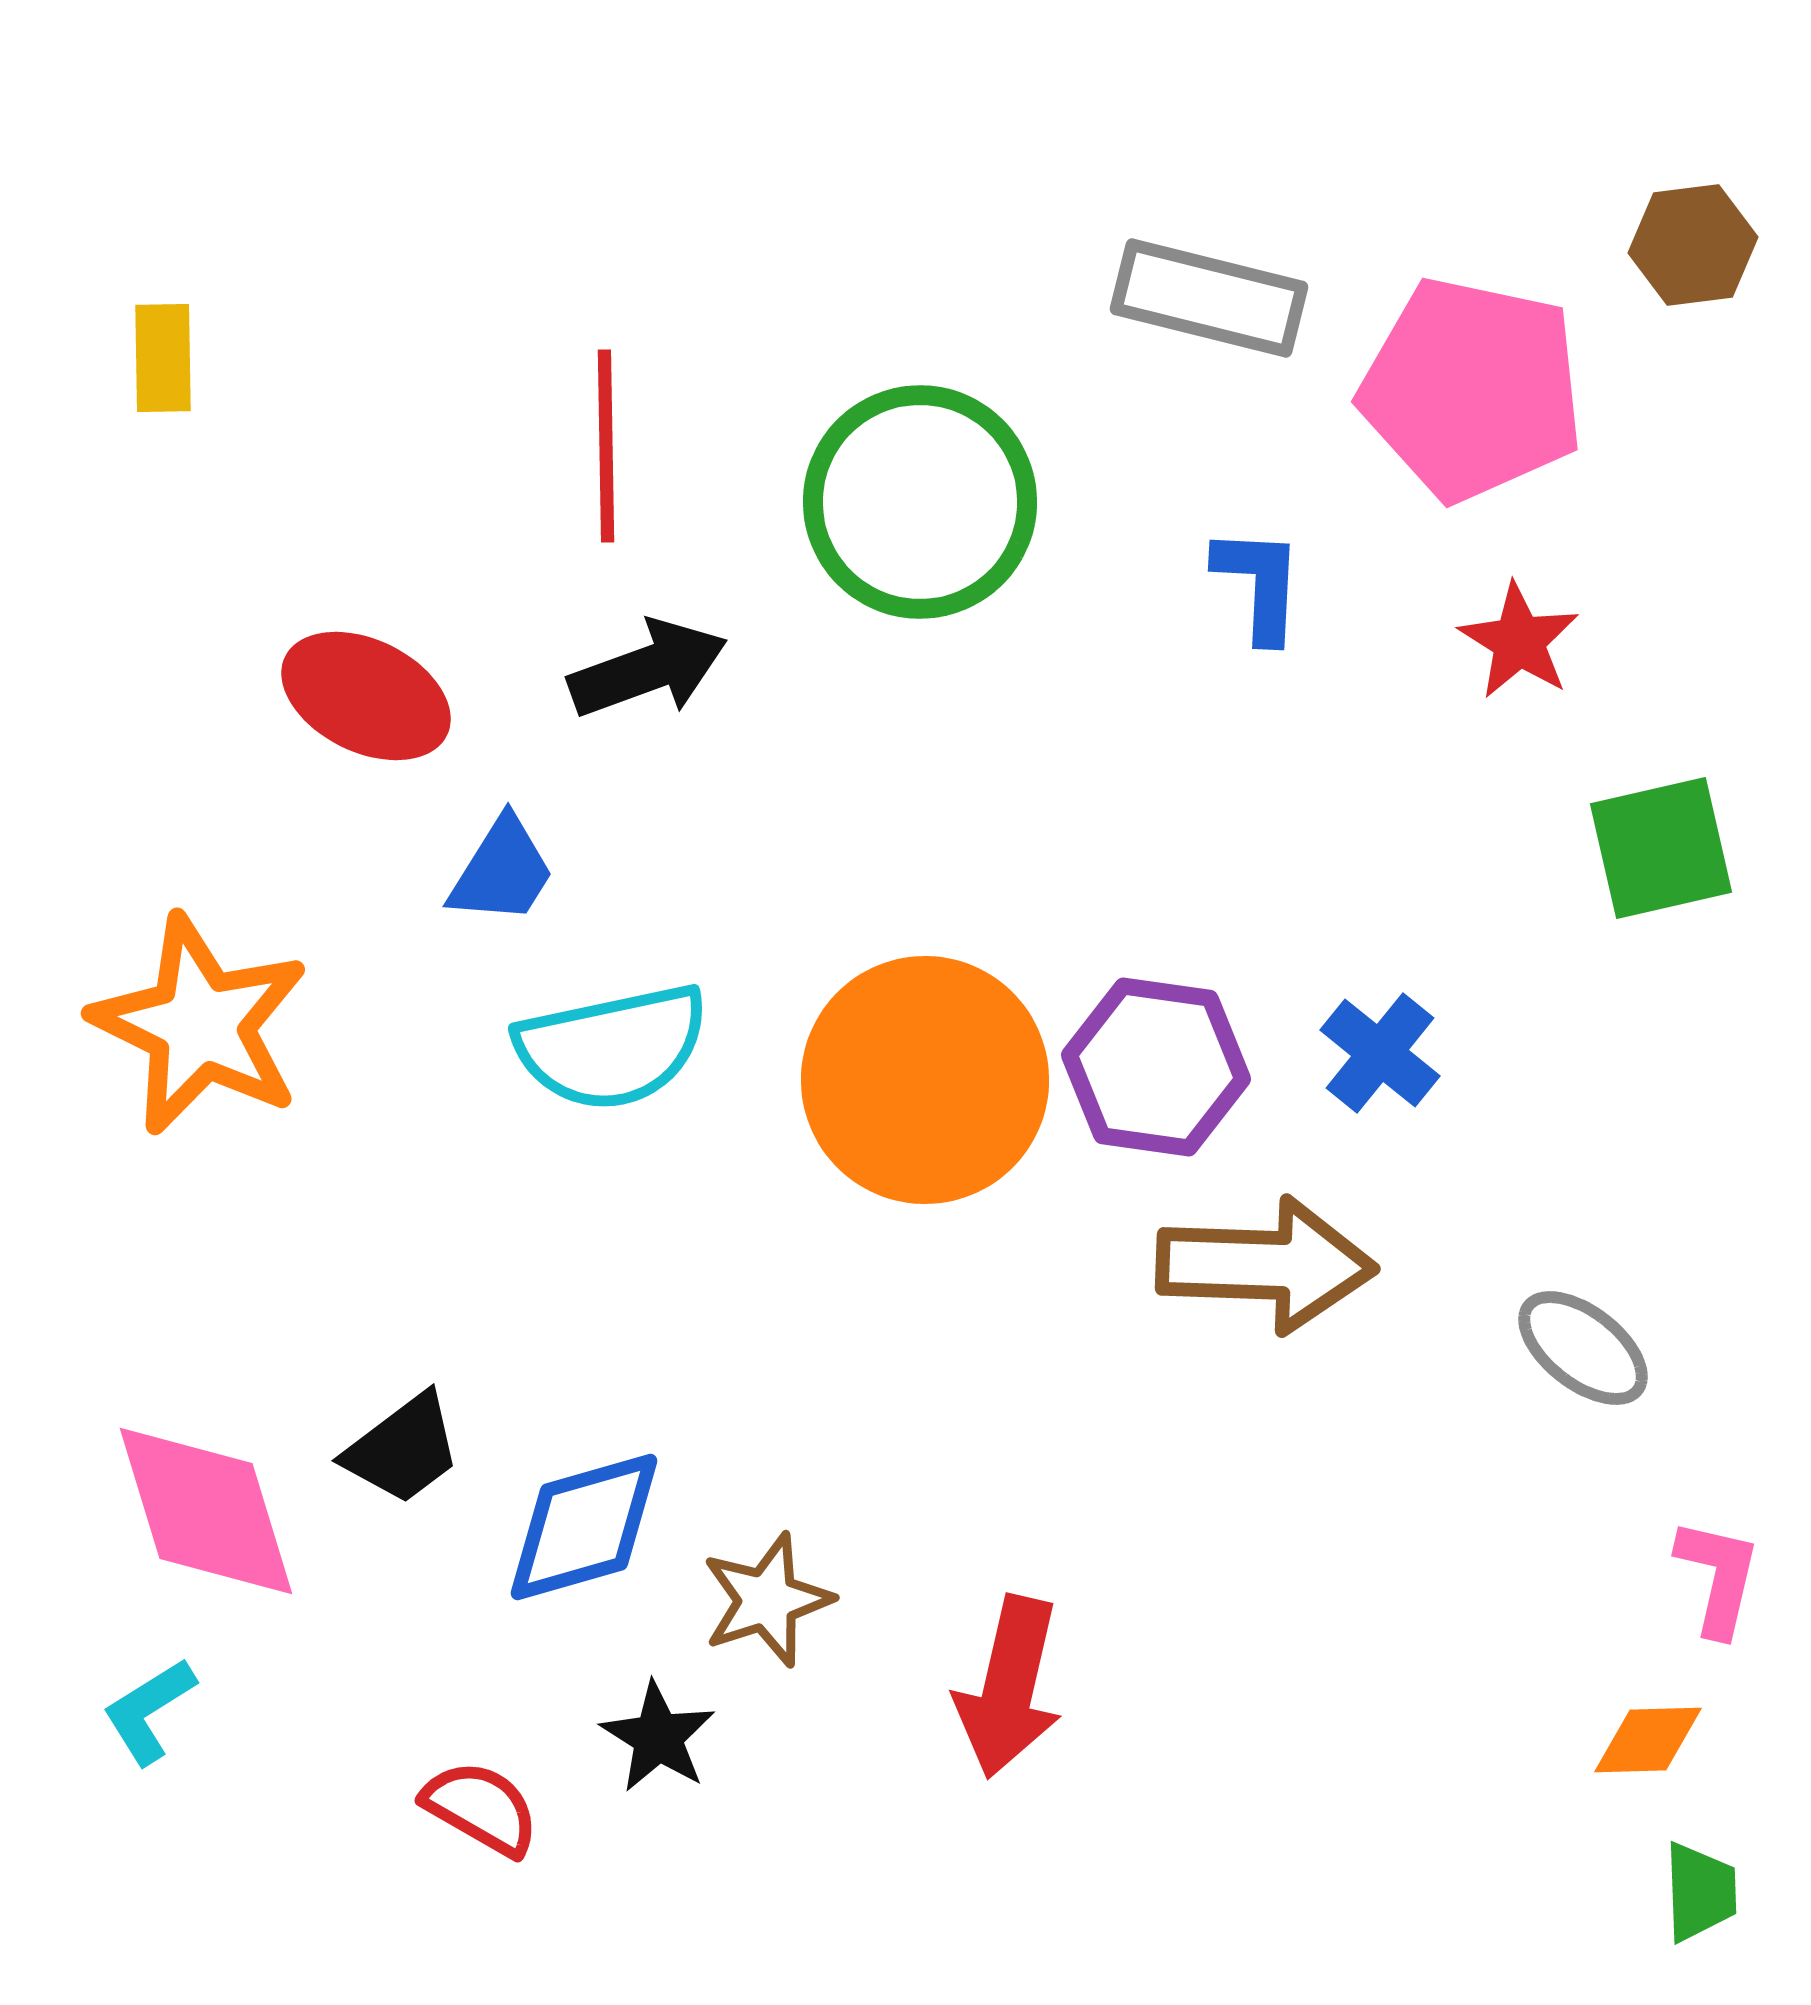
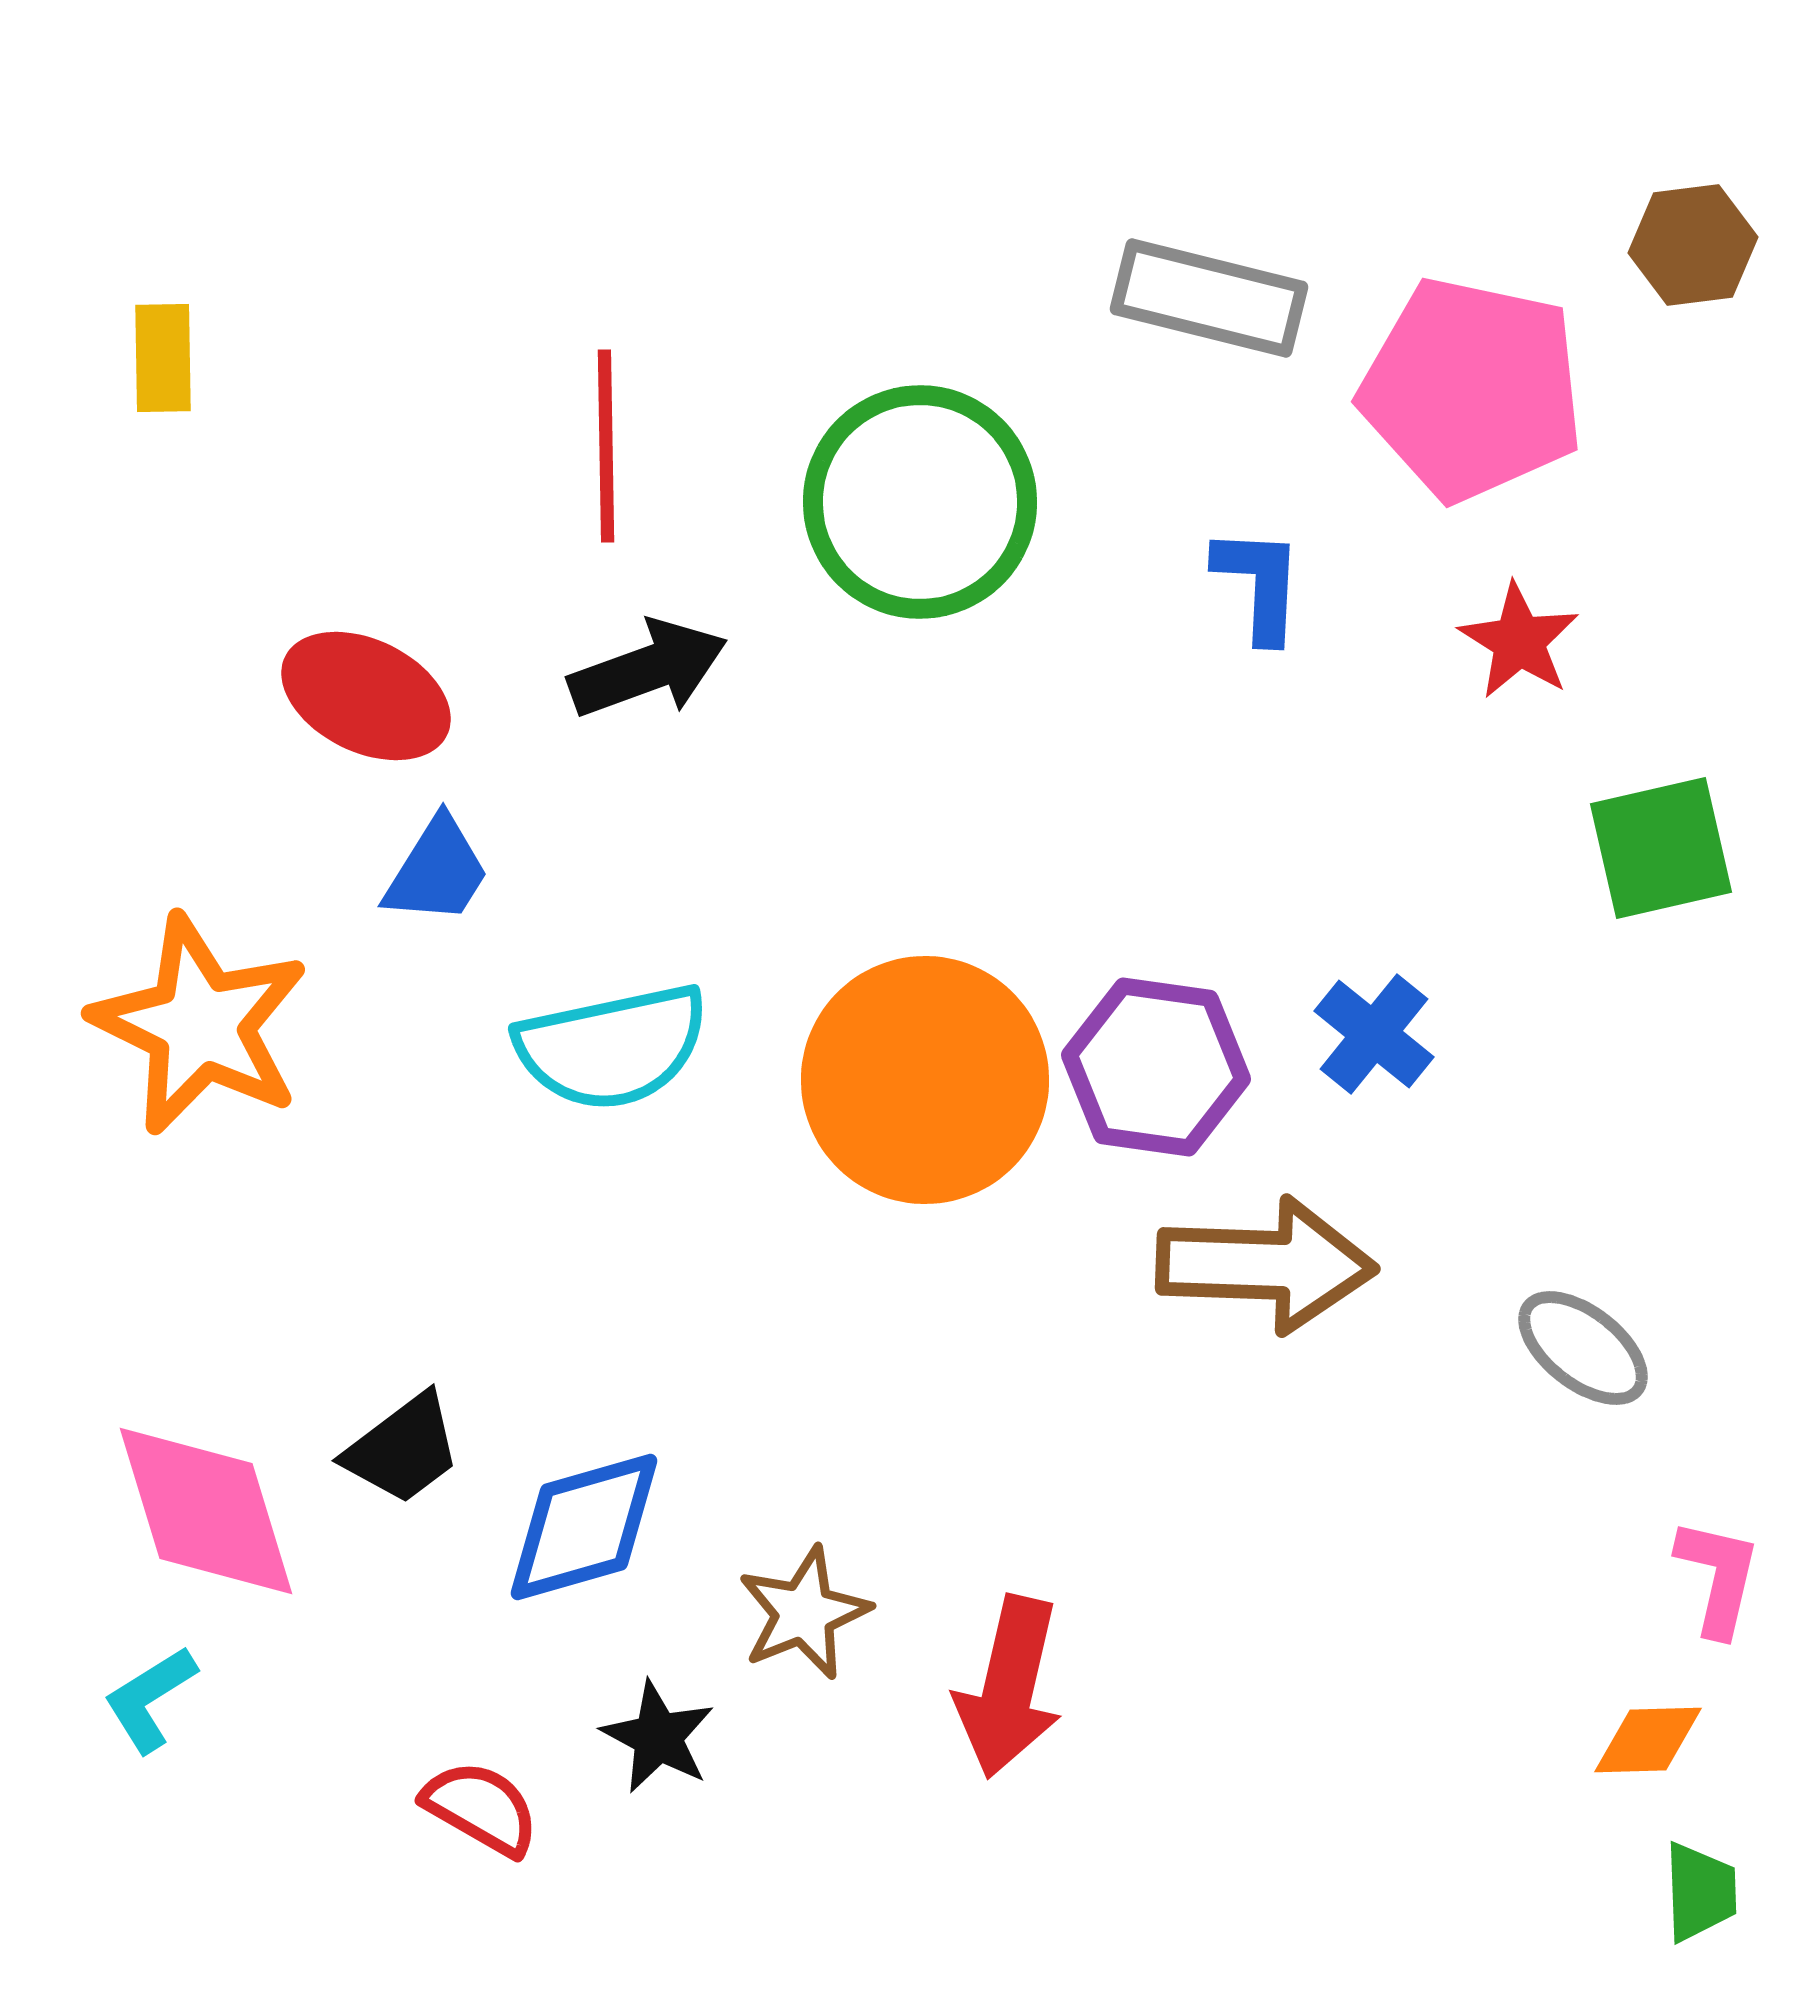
blue trapezoid: moved 65 px left
blue cross: moved 6 px left, 19 px up
brown star: moved 37 px right, 13 px down; rotated 4 degrees counterclockwise
cyan L-shape: moved 1 px right, 12 px up
black star: rotated 4 degrees counterclockwise
